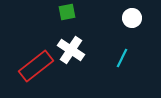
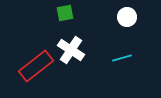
green square: moved 2 px left, 1 px down
white circle: moved 5 px left, 1 px up
cyan line: rotated 48 degrees clockwise
